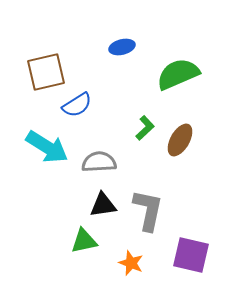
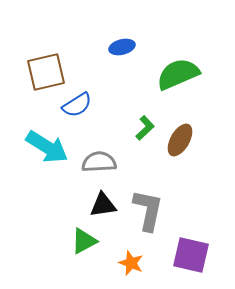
green triangle: rotated 16 degrees counterclockwise
